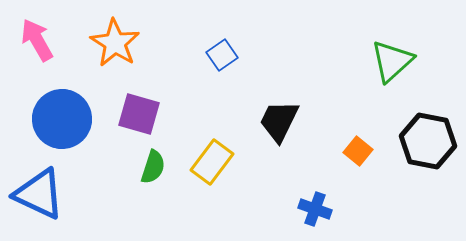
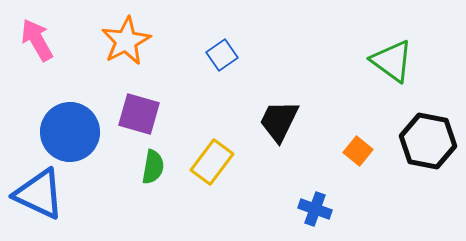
orange star: moved 11 px right, 2 px up; rotated 12 degrees clockwise
green triangle: rotated 42 degrees counterclockwise
blue circle: moved 8 px right, 13 px down
green semicircle: rotated 8 degrees counterclockwise
